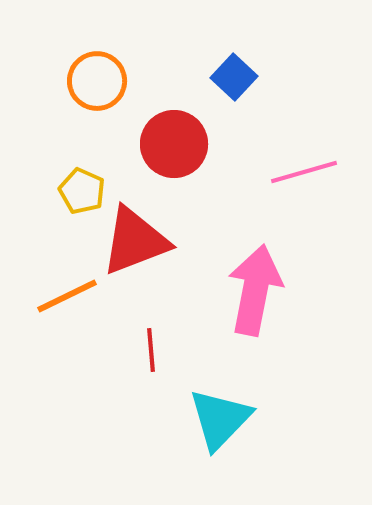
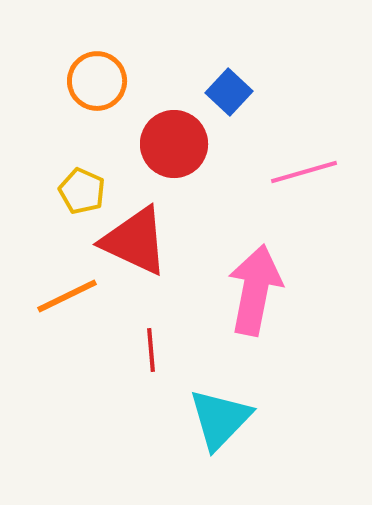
blue square: moved 5 px left, 15 px down
red triangle: rotated 46 degrees clockwise
